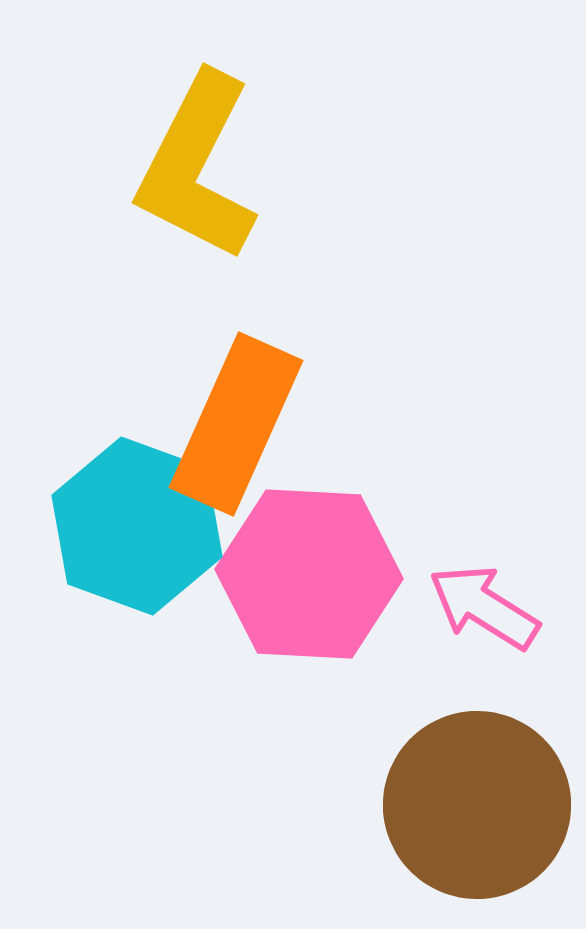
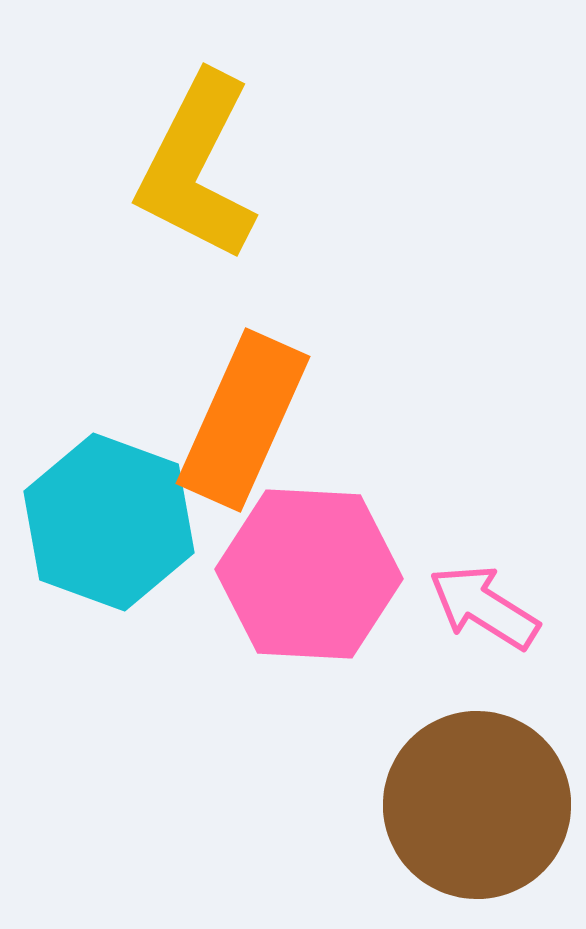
orange rectangle: moved 7 px right, 4 px up
cyan hexagon: moved 28 px left, 4 px up
